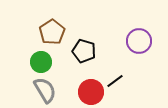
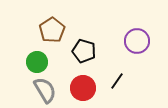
brown pentagon: moved 2 px up
purple circle: moved 2 px left
green circle: moved 4 px left
black line: moved 2 px right; rotated 18 degrees counterclockwise
red circle: moved 8 px left, 4 px up
